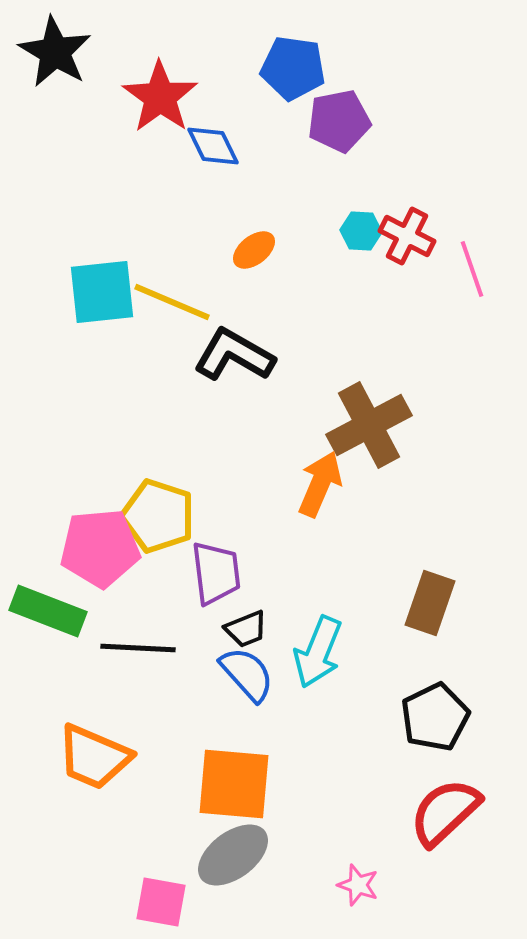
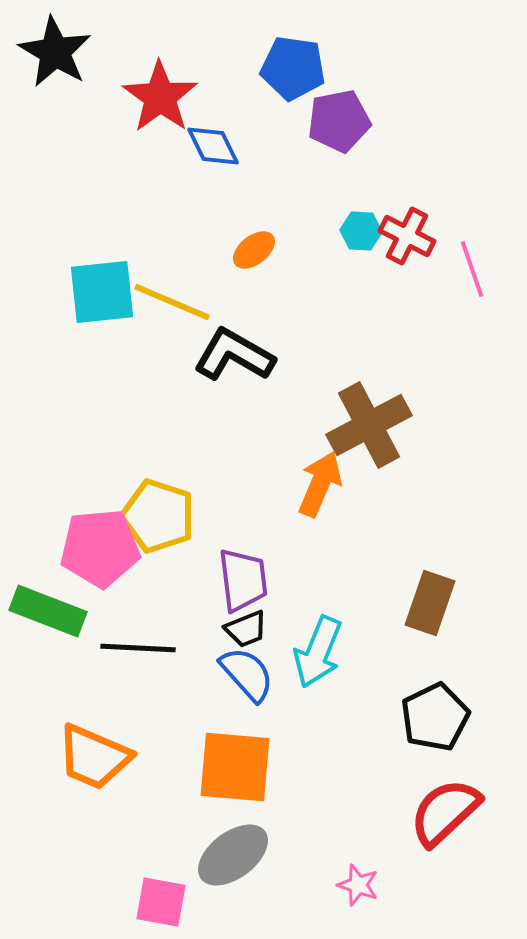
purple trapezoid: moved 27 px right, 7 px down
orange square: moved 1 px right, 17 px up
